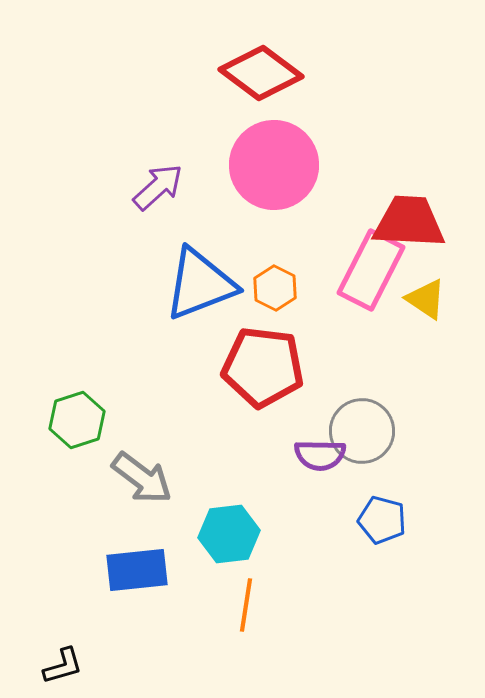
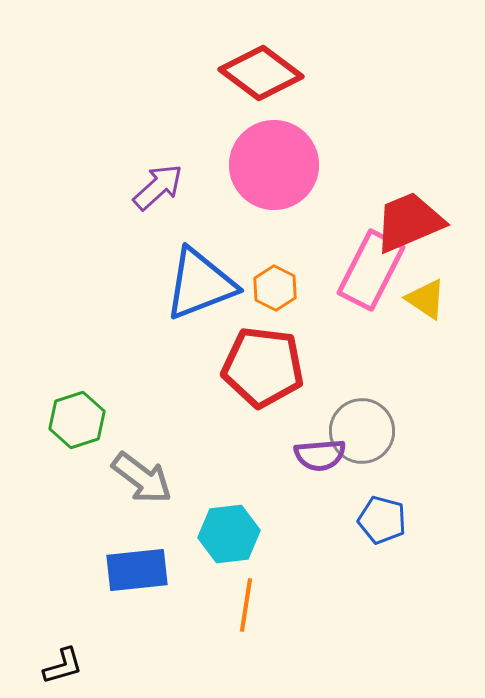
red trapezoid: rotated 26 degrees counterclockwise
purple semicircle: rotated 6 degrees counterclockwise
